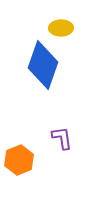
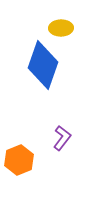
purple L-shape: rotated 45 degrees clockwise
